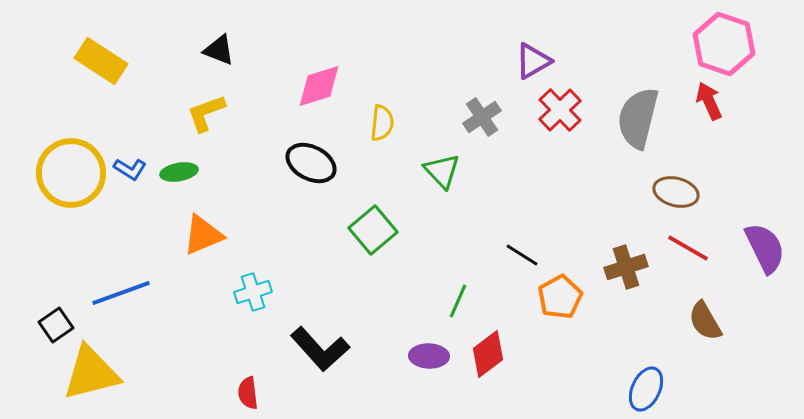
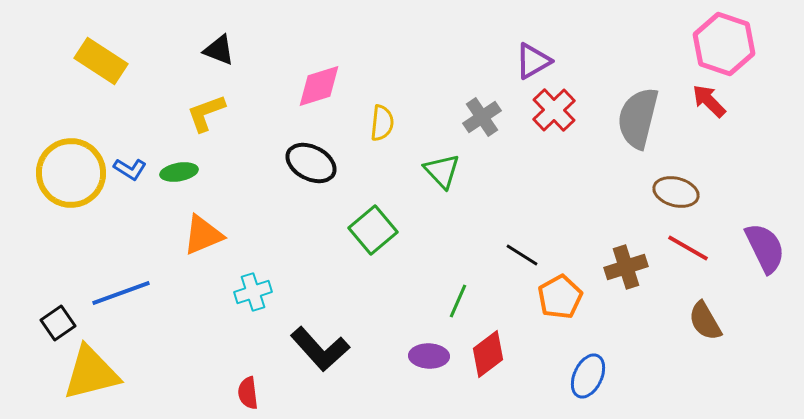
red arrow: rotated 21 degrees counterclockwise
red cross: moved 6 px left
black square: moved 2 px right, 2 px up
blue ellipse: moved 58 px left, 13 px up
